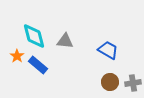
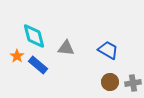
gray triangle: moved 1 px right, 7 px down
